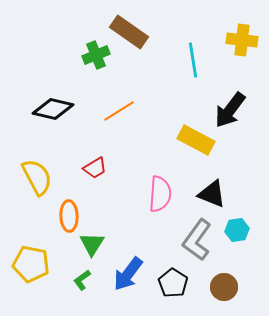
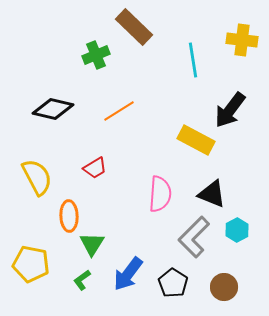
brown rectangle: moved 5 px right, 5 px up; rotated 9 degrees clockwise
cyan hexagon: rotated 20 degrees counterclockwise
gray L-shape: moved 3 px left, 3 px up; rotated 9 degrees clockwise
